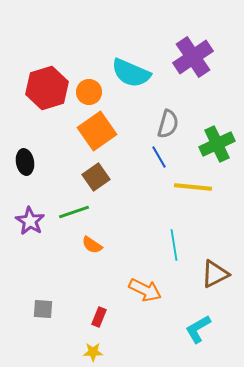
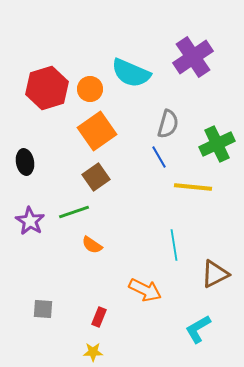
orange circle: moved 1 px right, 3 px up
